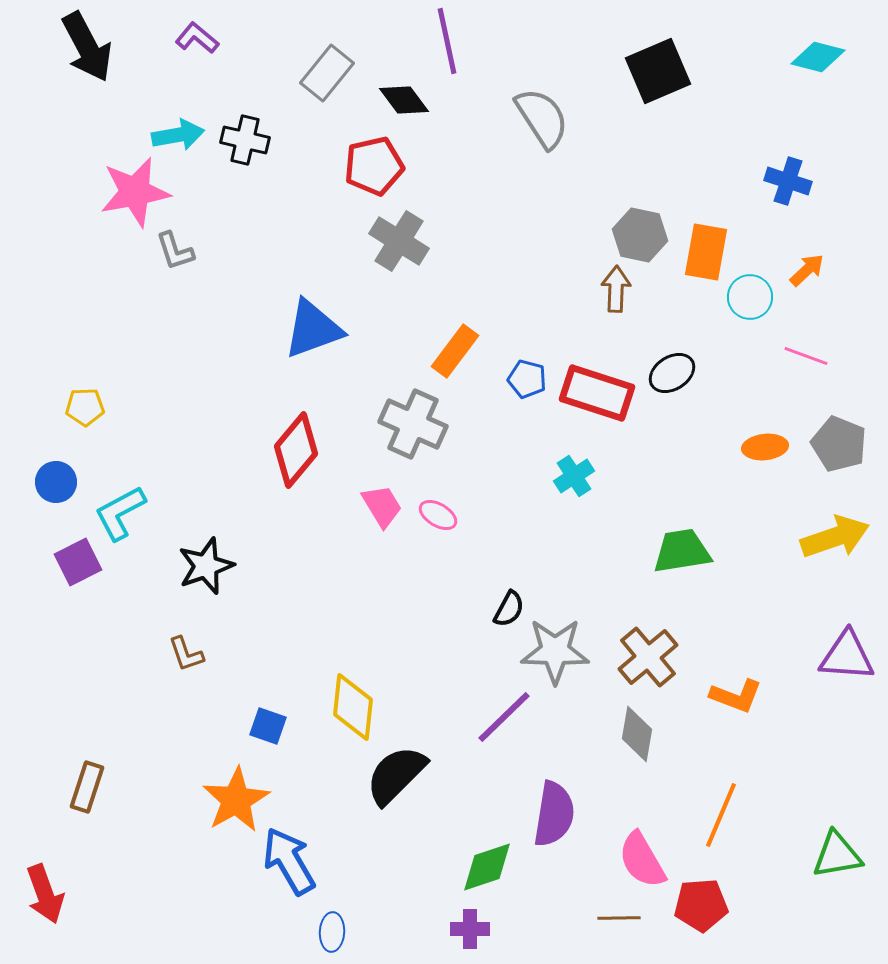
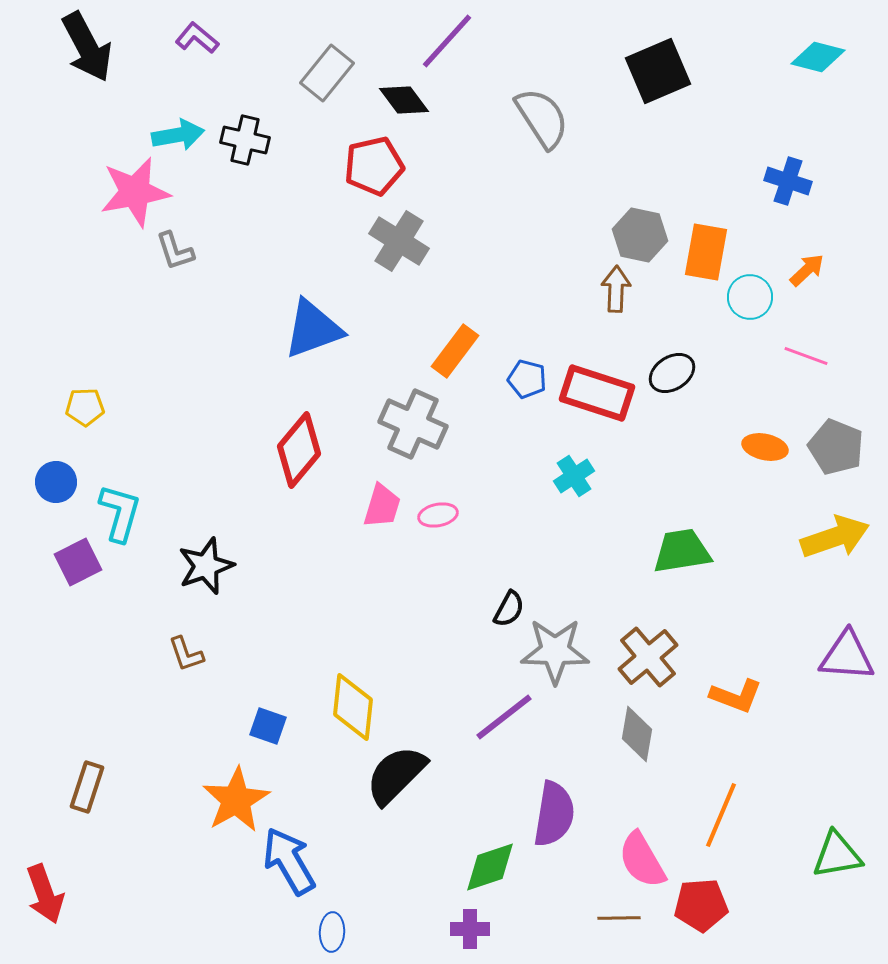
purple line at (447, 41): rotated 54 degrees clockwise
gray pentagon at (839, 444): moved 3 px left, 3 px down
orange ellipse at (765, 447): rotated 18 degrees clockwise
red diamond at (296, 450): moved 3 px right
pink trapezoid at (382, 506): rotated 48 degrees clockwise
cyan L-shape at (120, 513): rotated 134 degrees clockwise
pink ellipse at (438, 515): rotated 42 degrees counterclockwise
purple line at (504, 717): rotated 6 degrees clockwise
green diamond at (487, 867): moved 3 px right
